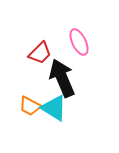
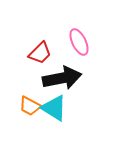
black arrow: rotated 102 degrees clockwise
